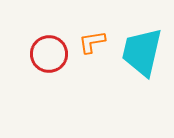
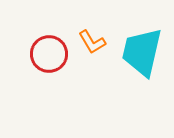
orange L-shape: rotated 112 degrees counterclockwise
